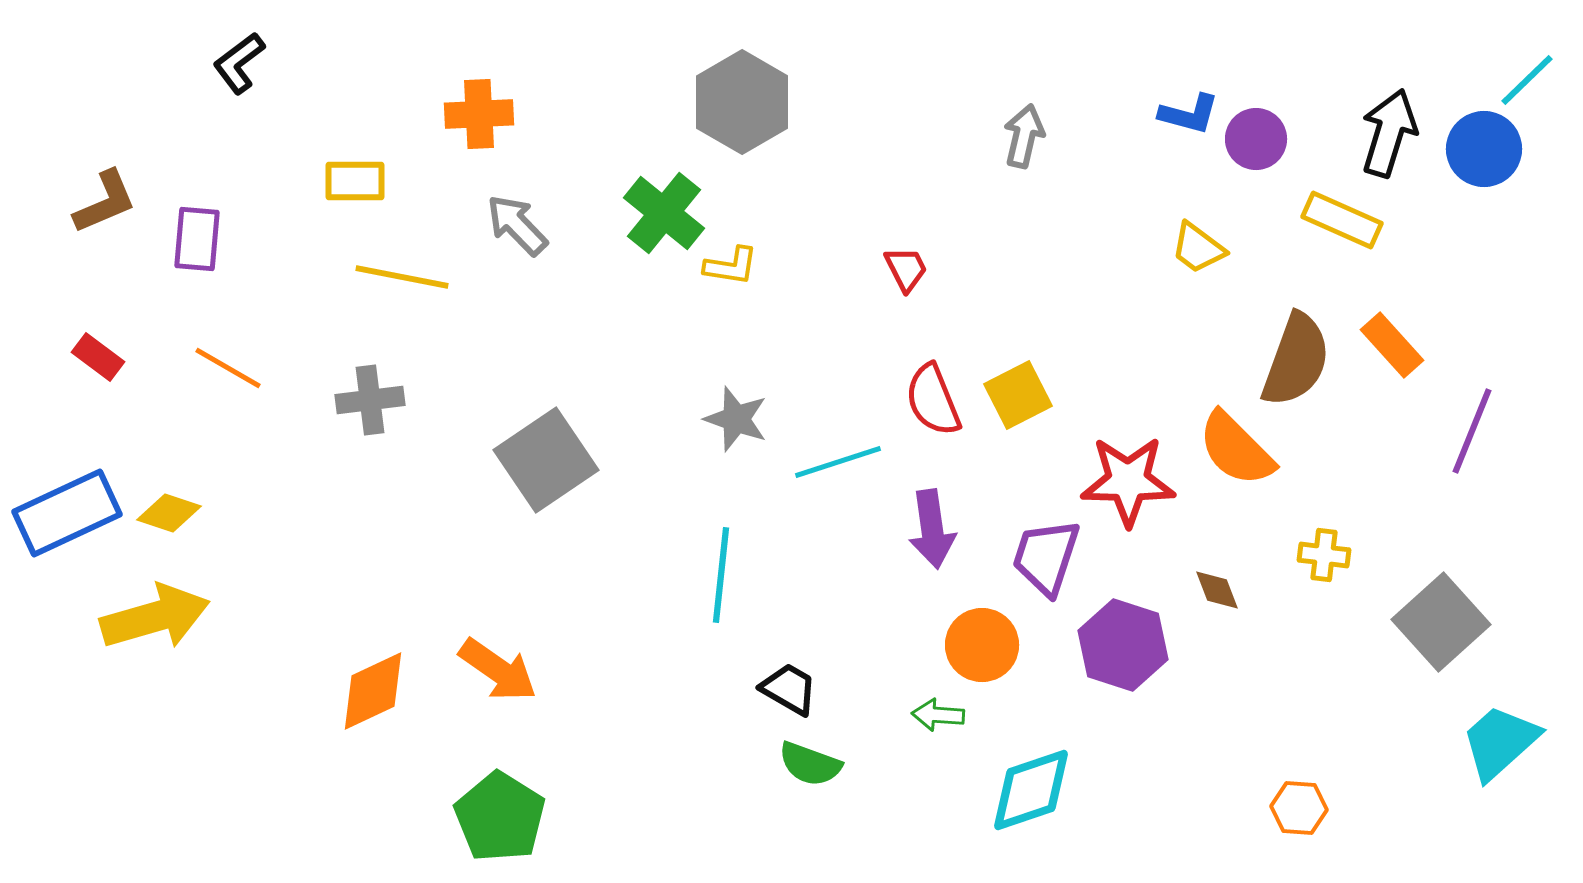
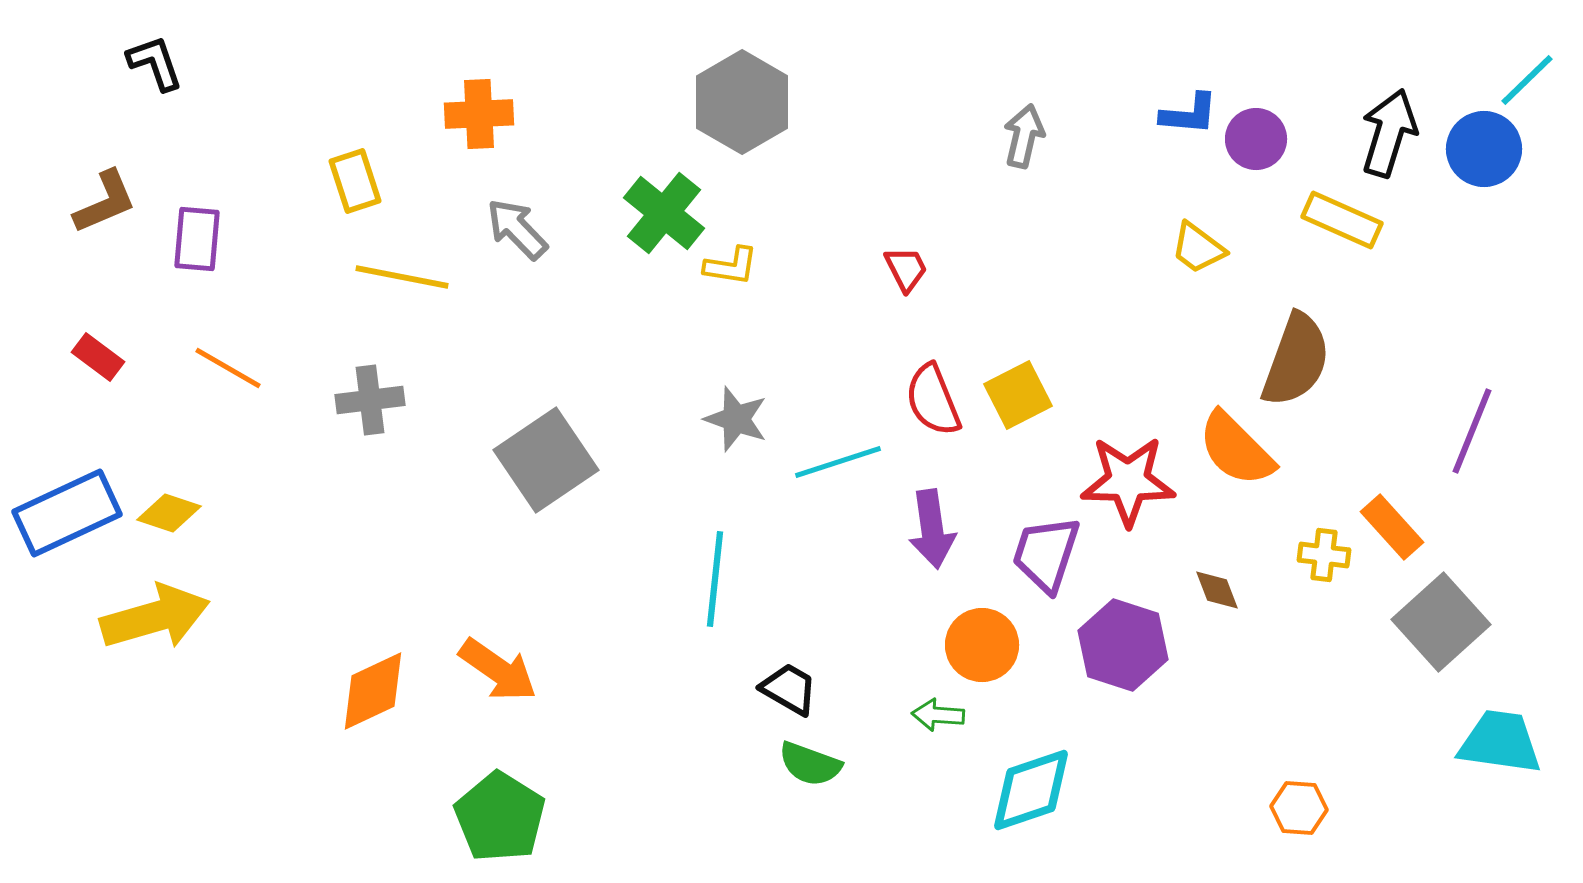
black L-shape at (239, 63): moved 84 px left; rotated 108 degrees clockwise
blue L-shape at (1189, 114): rotated 10 degrees counterclockwise
yellow rectangle at (355, 181): rotated 72 degrees clockwise
gray arrow at (517, 225): moved 4 px down
orange rectangle at (1392, 345): moved 182 px down
purple trapezoid at (1046, 557): moved 3 px up
cyan line at (721, 575): moved 6 px left, 4 px down
cyan trapezoid at (1500, 742): rotated 50 degrees clockwise
